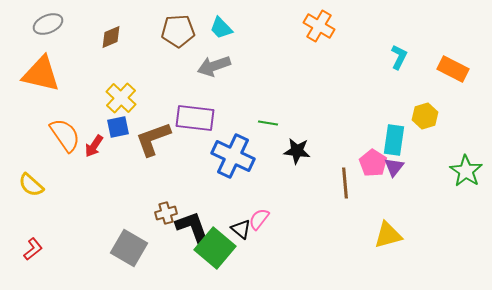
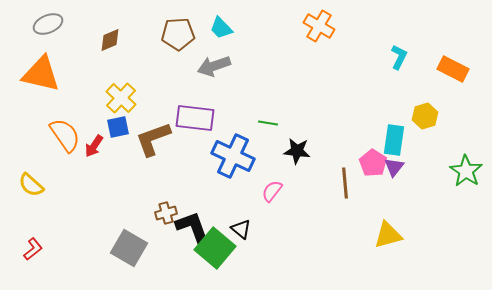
brown pentagon: moved 3 px down
brown diamond: moved 1 px left, 3 px down
pink semicircle: moved 13 px right, 28 px up
